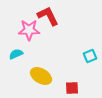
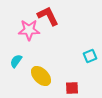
cyan semicircle: moved 7 px down; rotated 32 degrees counterclockwise
yellow ellipse: rotated 15 degrees clockwise
